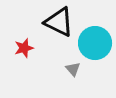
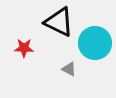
red star: rotated 18 degrees clockwise
gray triangle: moved 4 px left; rotated 21 degrees counterclockwise
